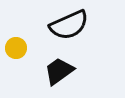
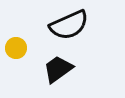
black trapezoid: moved 1 px left, 2 px up
